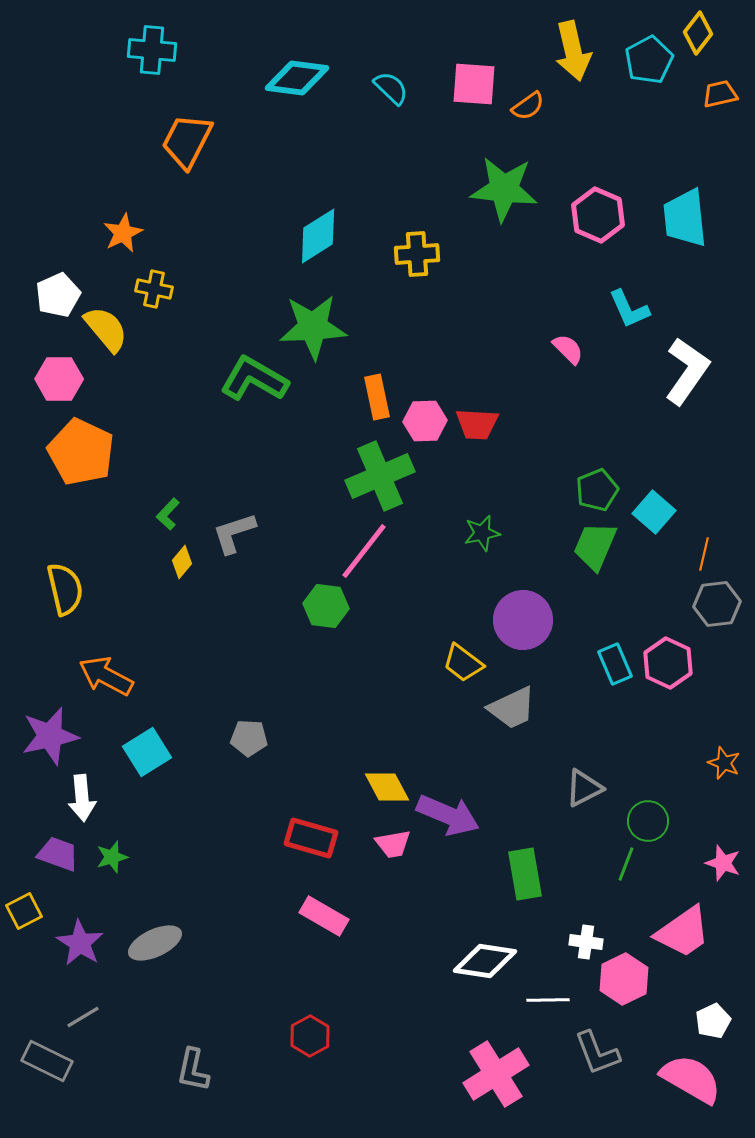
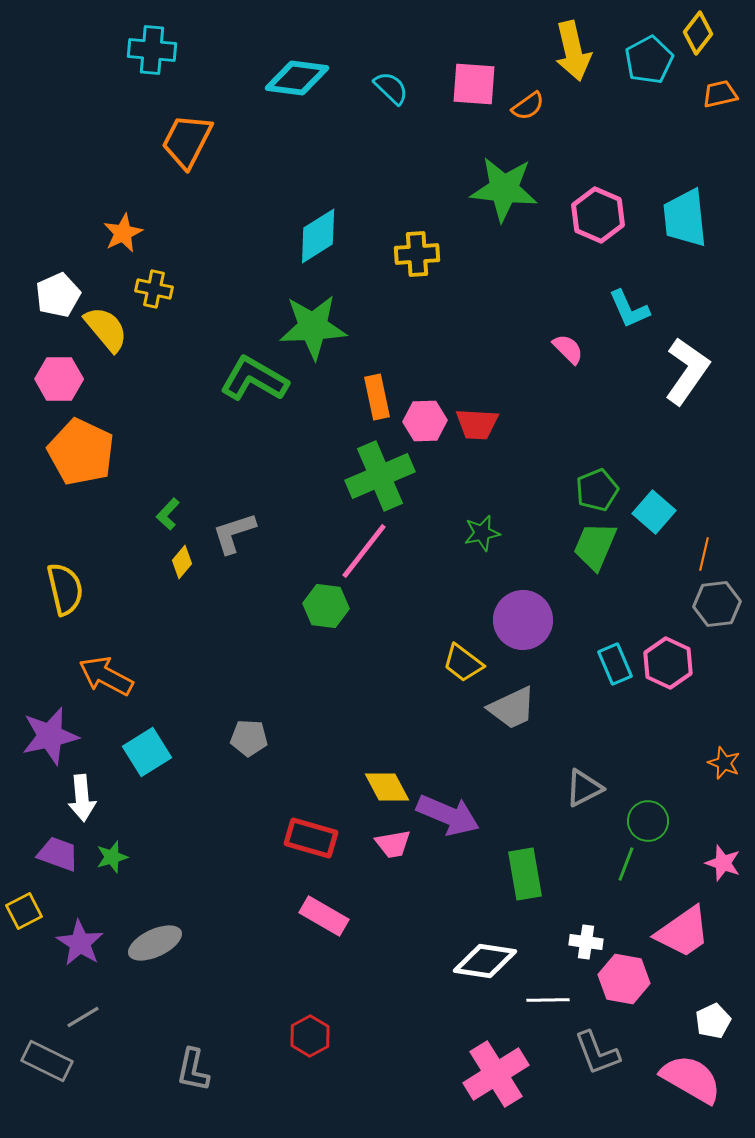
pink hexagon at (624, 979): rotated 24 degrees counterclockwise
